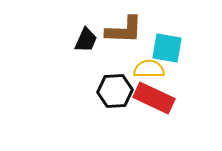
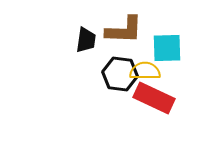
black trapezoid: rotated 16 degrees counterclockwise
cyan square: rotated 12 degrees counterclockwise
yellow semicircle: moved 4 px left, 2 px down
black hexagon: moved 5 px right, 17 px up; rotated 12 degrees clockwise
